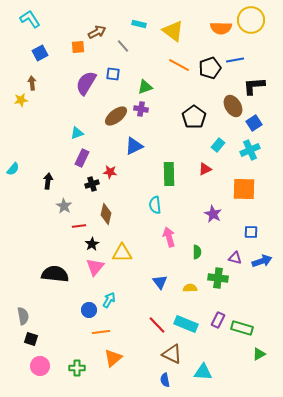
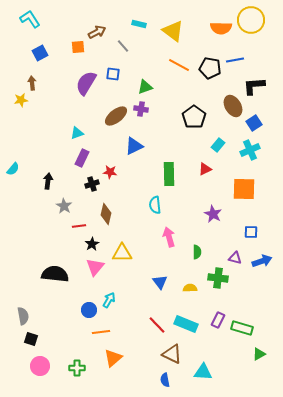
black pentagon at (210, 68): rotated 30 degrees clockwise
